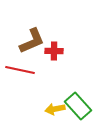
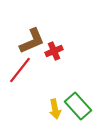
red cross: rotated 24 degrees counterclockwise
red line: rotated 64 degrees counterclockwise
yellow arrow: rotated 90 degrees counterclockwise
